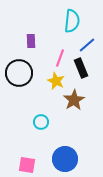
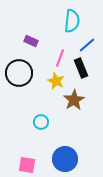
purple rectangle: rotated 64 degrees counterclockwise
